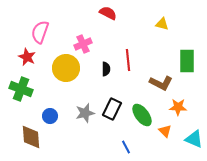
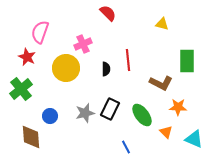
red semicircle: rotated 18 degrees clockwise
green cross: rotated 30 degrees clockwise
black rectangle: moved 2 px left
orange triangle: moved 1 px right, 1 px down
